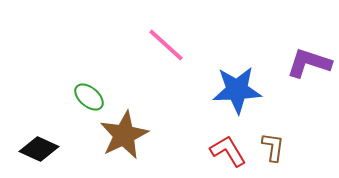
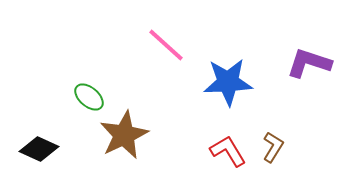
blue star: moved 9 px left, 8 px up
brown L-shape: rotated 24 degrees clockwise
